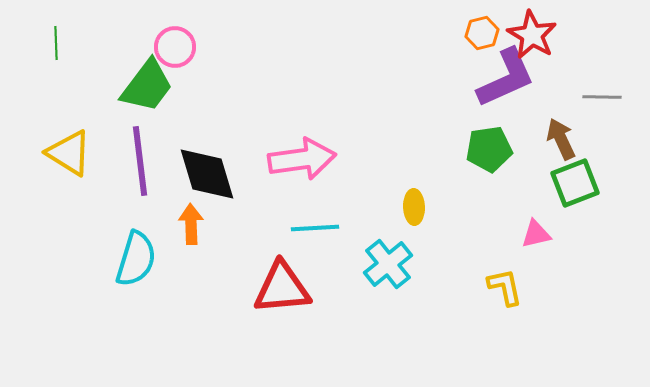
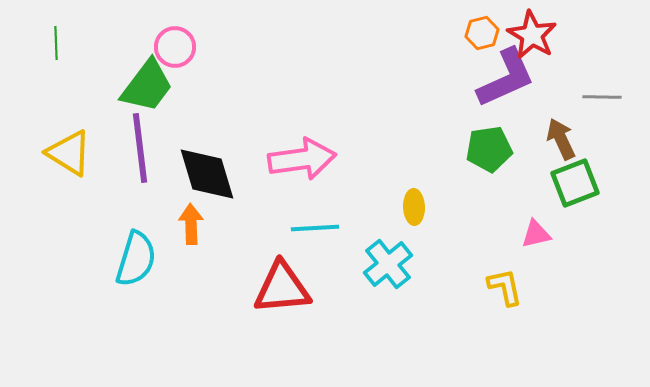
purple line: moved 13 px up
